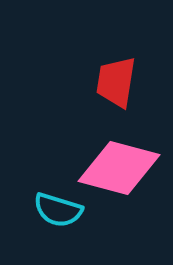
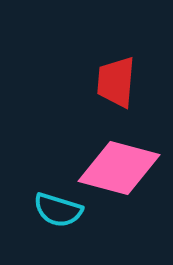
red trapezoid: rotated 4 degrees counterclockwise
